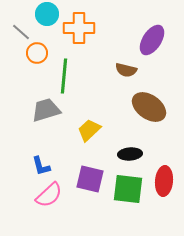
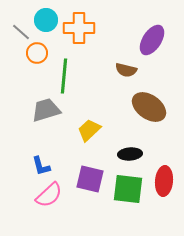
cyan circle: moved 1 px left, 6 px down
